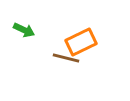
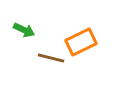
brown line: moved 15 px left
